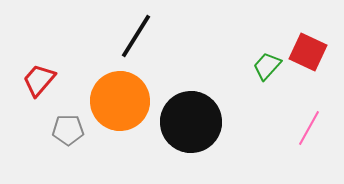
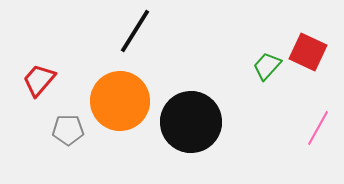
black line: moved 1 px left, 5 px up
pink line: moved 9 px right
